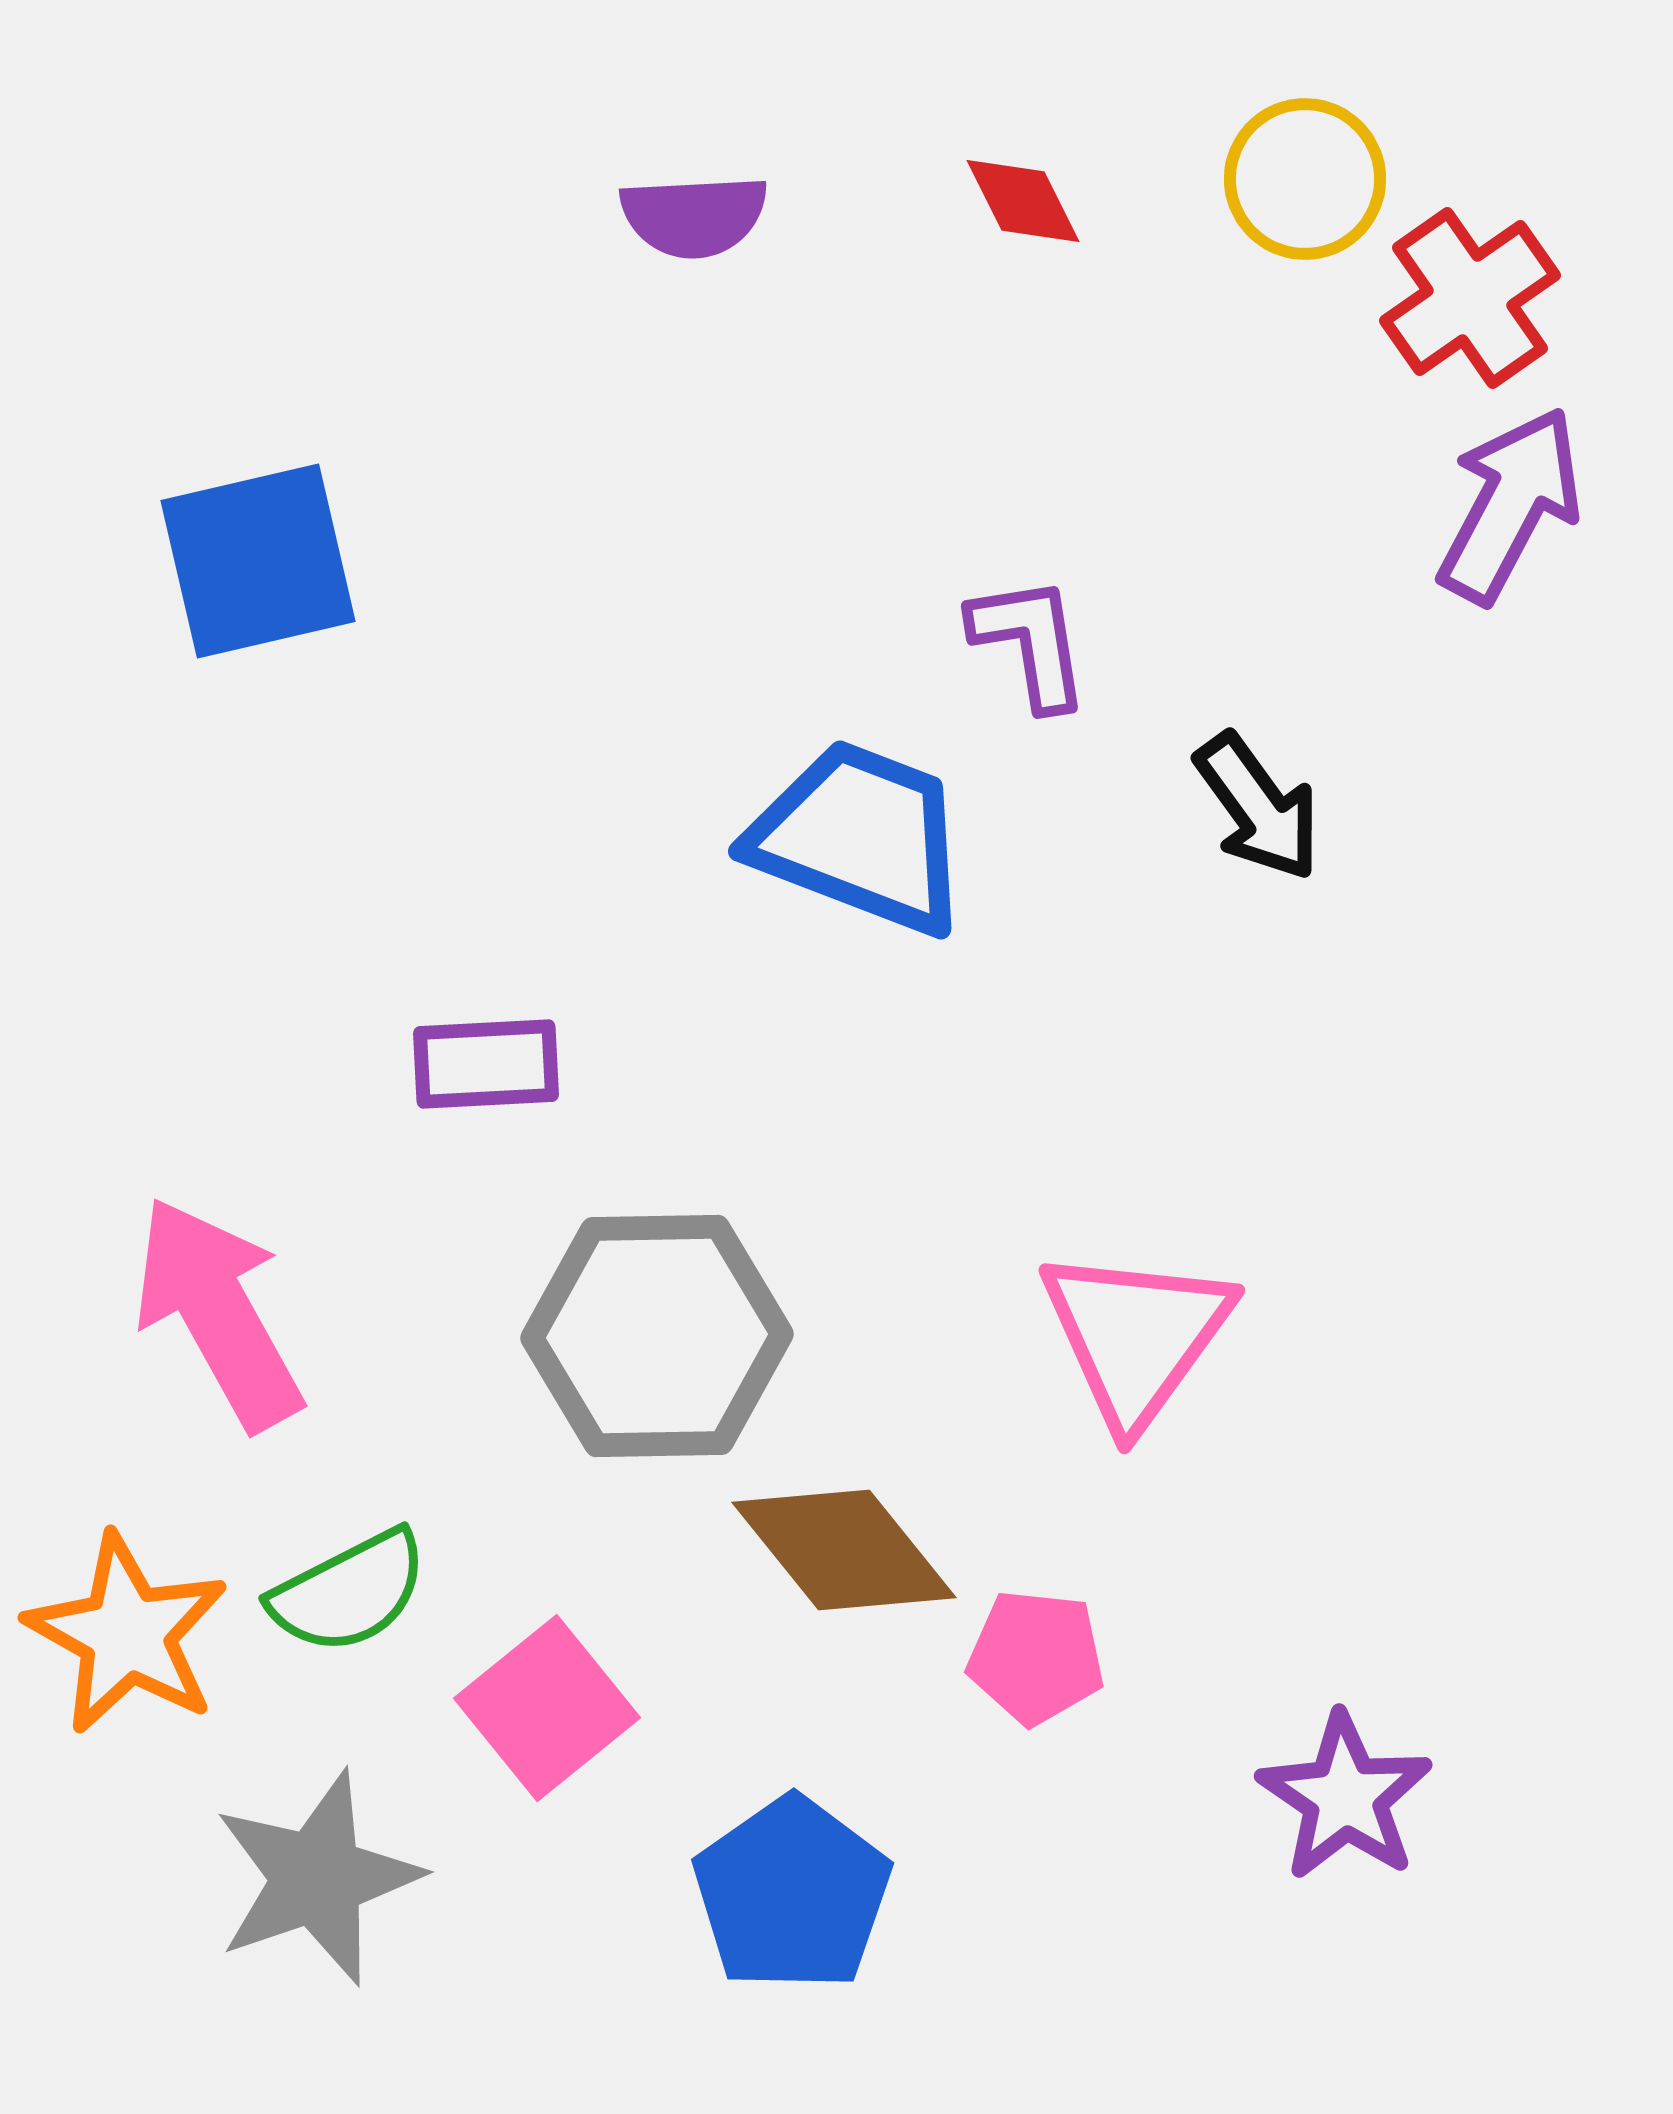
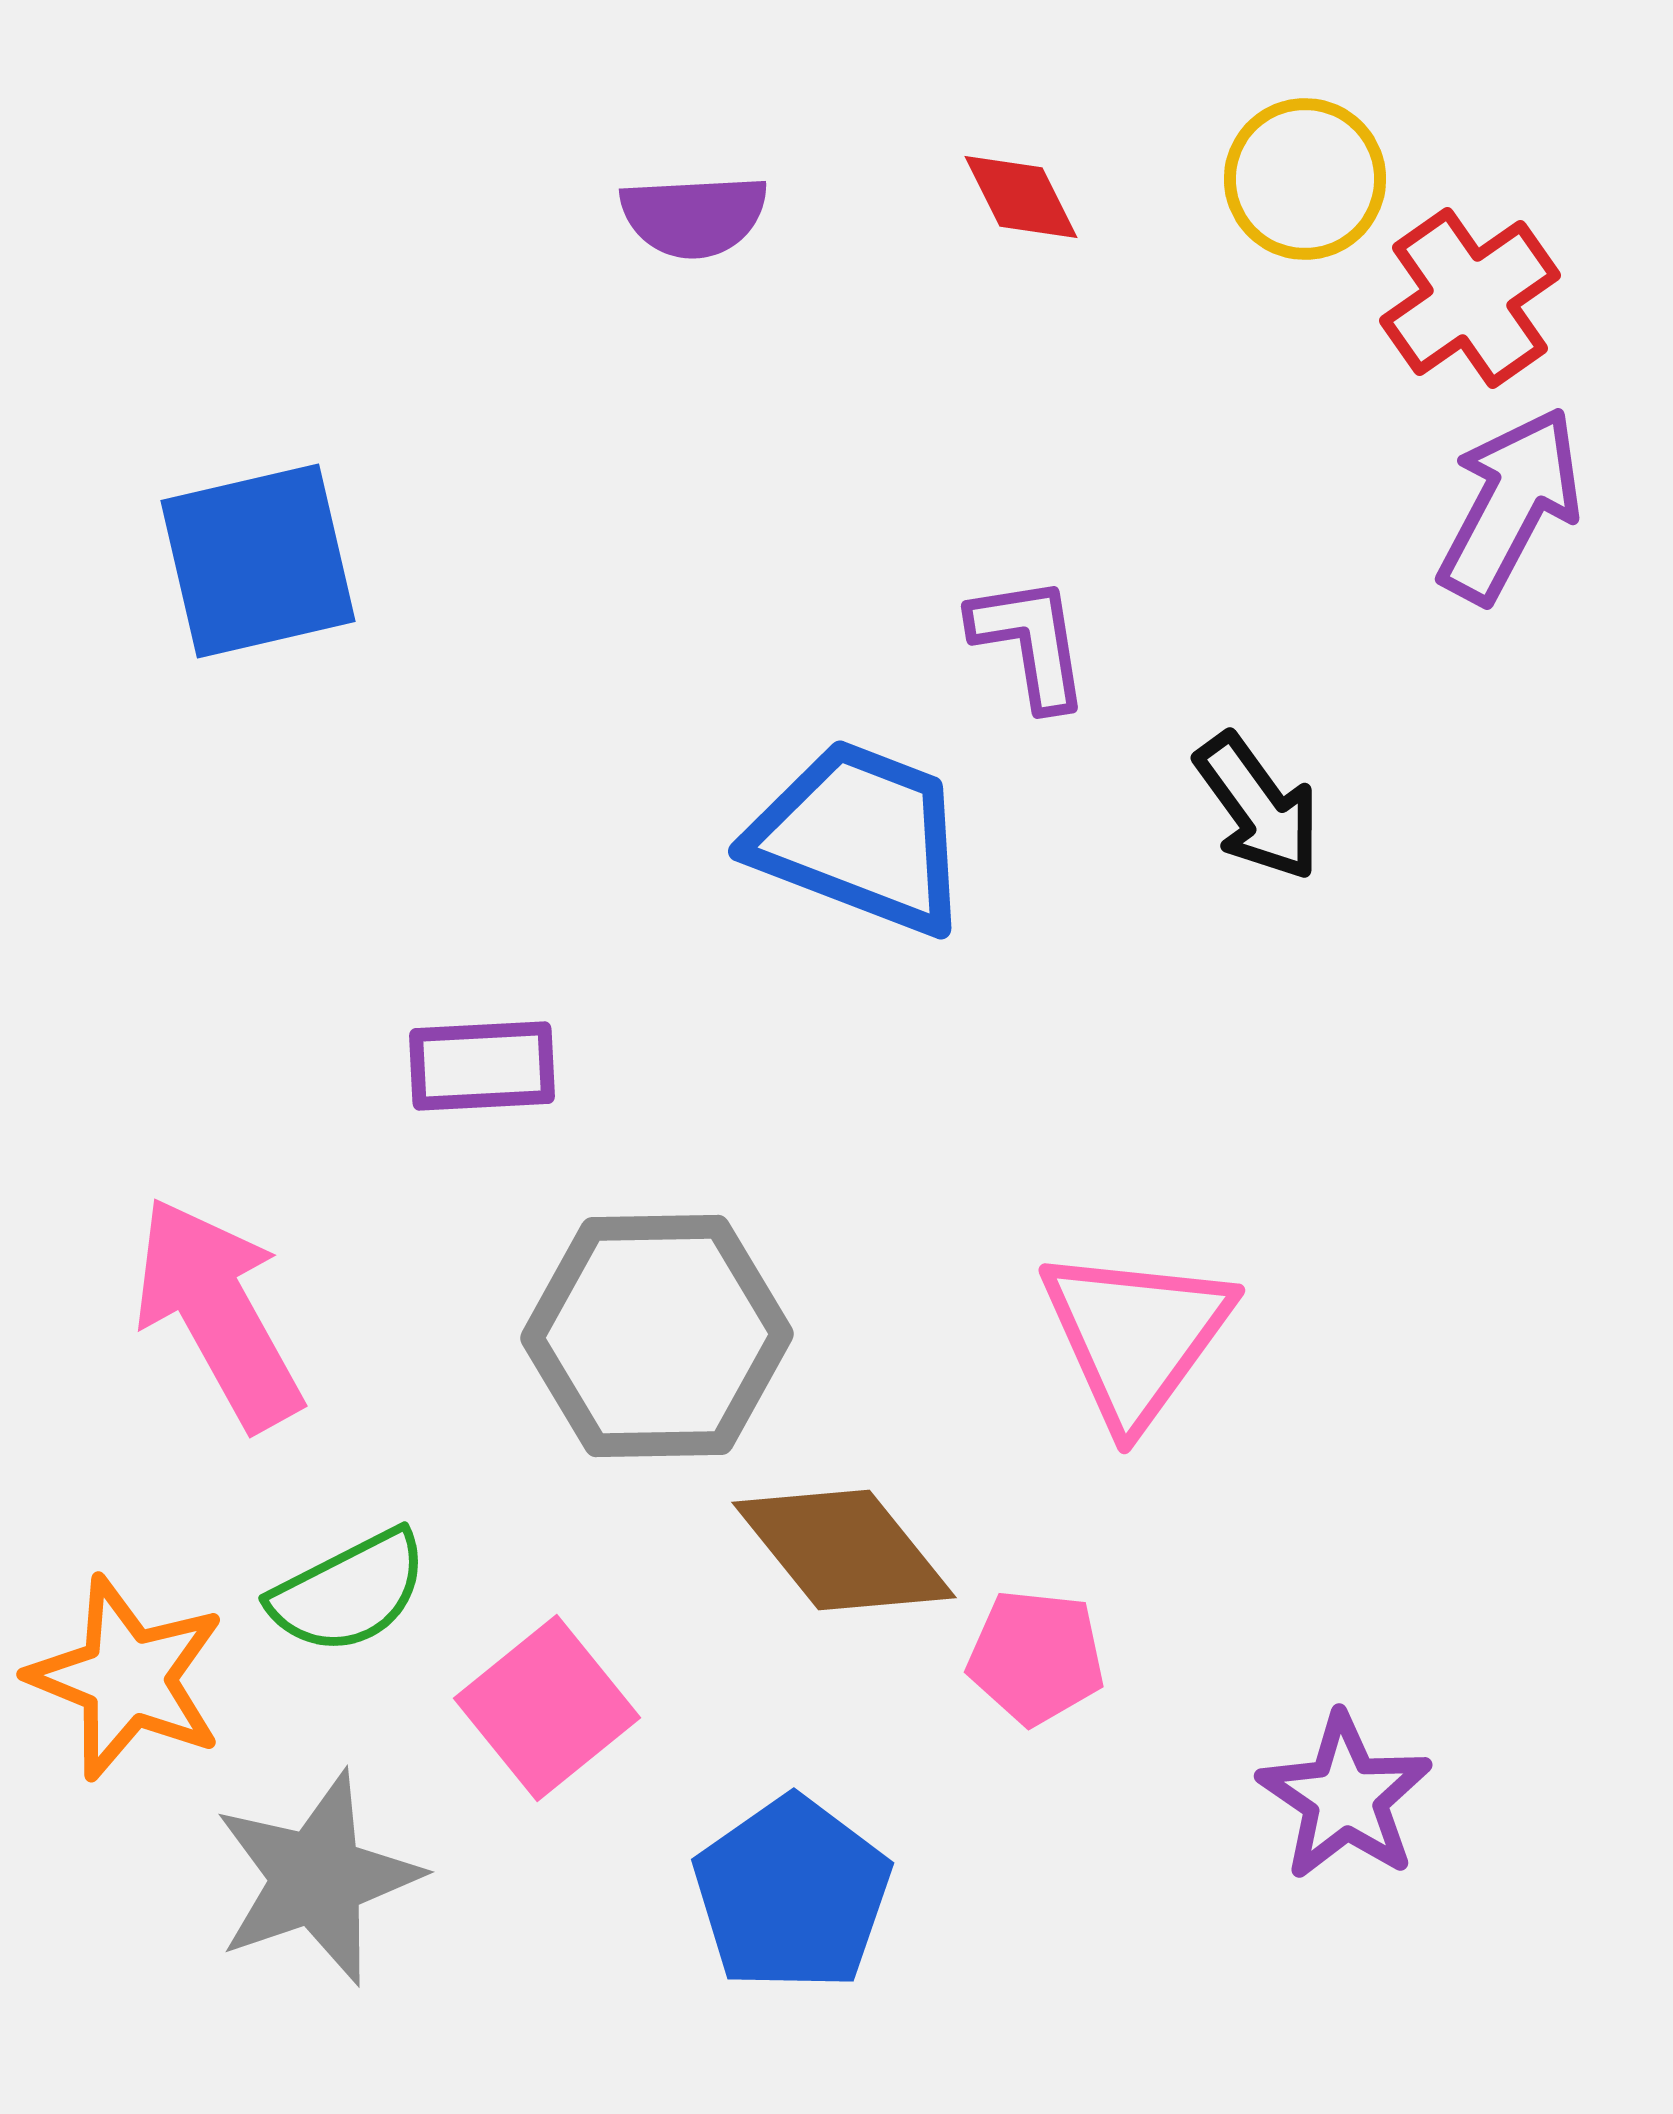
red diamond: moved 2 px left, 4 px up
purple rectangle: moved 4 px left, 2 px down
orange star: moved 44 px down; rotated 7 degrees counterclockwise
